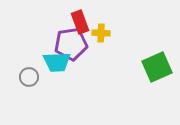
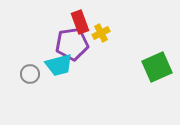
yellow cross: rotated 30 degrees counterclockwise
purple pentagon: moved 1 px right
cyan trapezoid: moved 2 px right, 3 px down; rotated 12 degrees counterclockwise
gray circle: moved 1 px right, 3 px up
